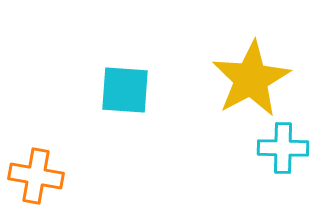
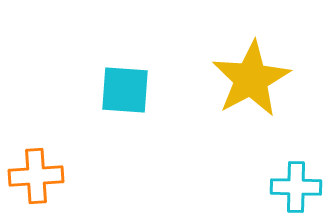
cyan cross: moved 13 px right, 39 px down
orange cross: rotated 14 degrees counterclockwise
